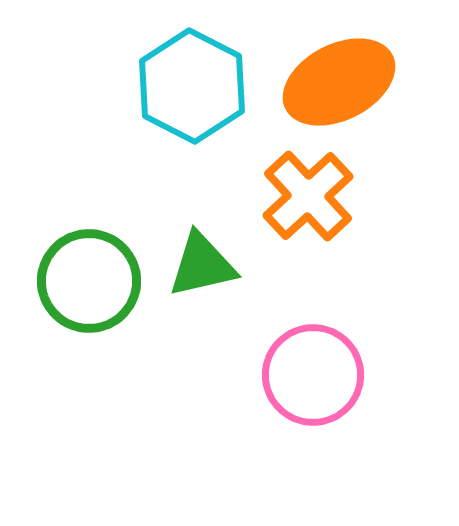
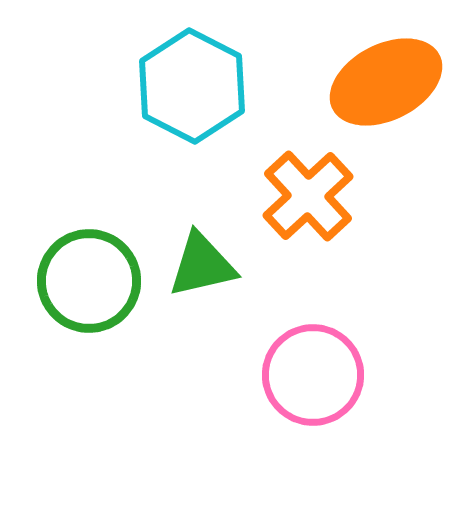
orange ellipse: moved 47 px right
